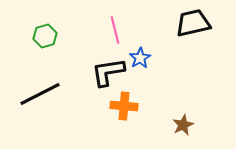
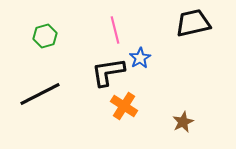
orange cross: rotated 28 degrees clockwise
brown star: moved 3 px up
